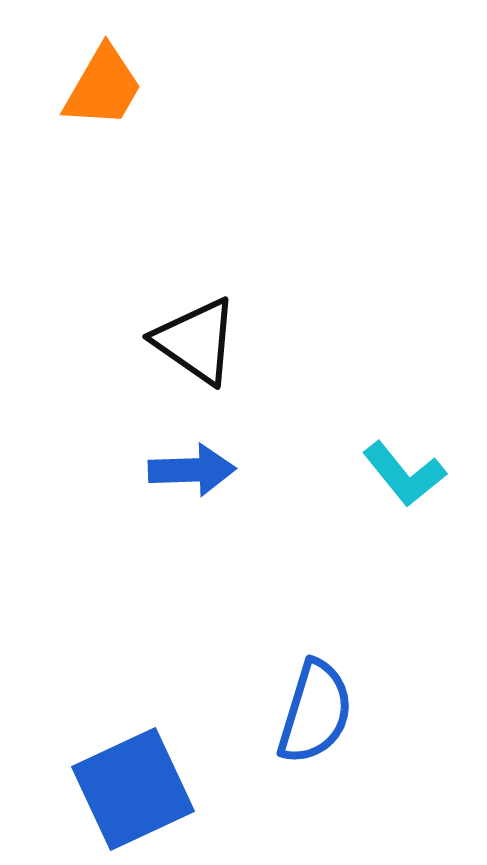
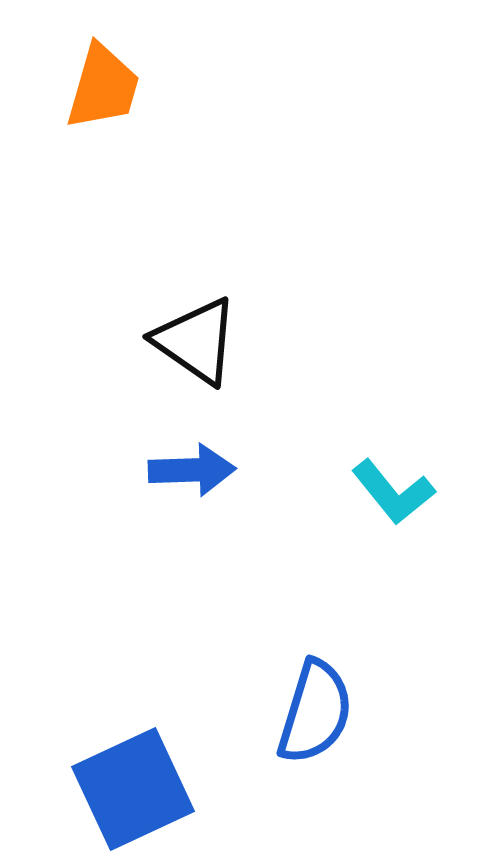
orange trapezoid: rotated 14 degrees counterclockwise
cyan L-shape: moved 11 px left, 18 px down
